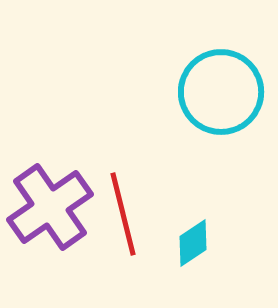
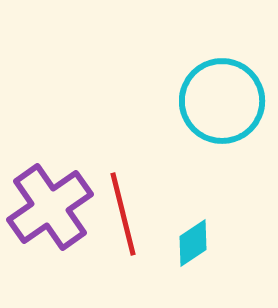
cyan circle: moved 1 px right, 9 px down
